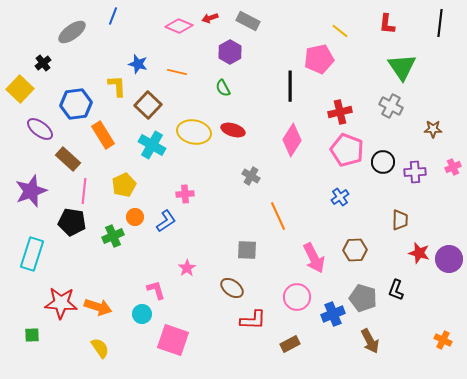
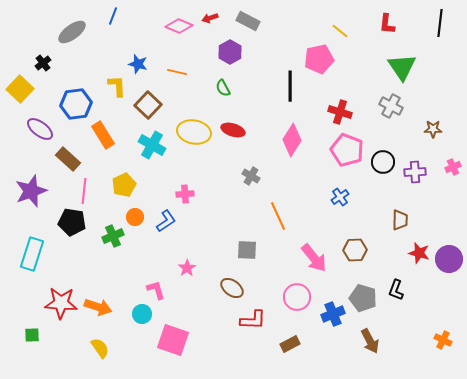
red cross at (340, 112): rotated 30 degrees clockwise
pink arrow at (314, 258): rotated 12 degrees counterclockwise
